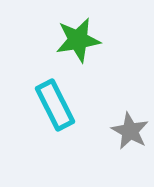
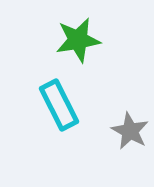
cyan rectangle: moved 4 px right
